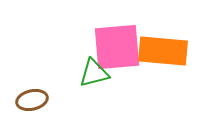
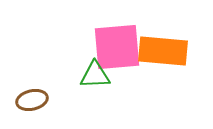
green triangle: moved 1 px right, 2 px down; rotated 12 degrees clockwise
